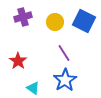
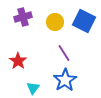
cyan triangle: rotated 32 degrees clockwise
